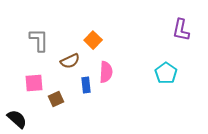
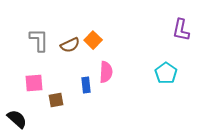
brown semicircle: moved 16 px up
brown square: moved 1 px down; rotated 14 degrees clockwise
